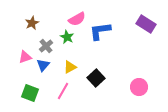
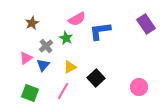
purple rectangle: rotated 24 degrees clockwise
green star: moved 1 px left, 1 px down
pink triangle: moved 1 px right, 1 px down; rotated 16 degrees counterclockwise
